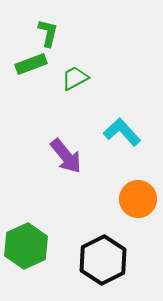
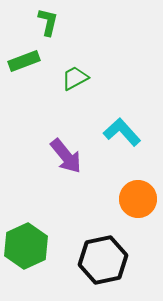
green L-shape: moved 11 px up
green rectangle: moved 7 px left, 3 px up
black hexagon: rotated 15 degrees clockwise
